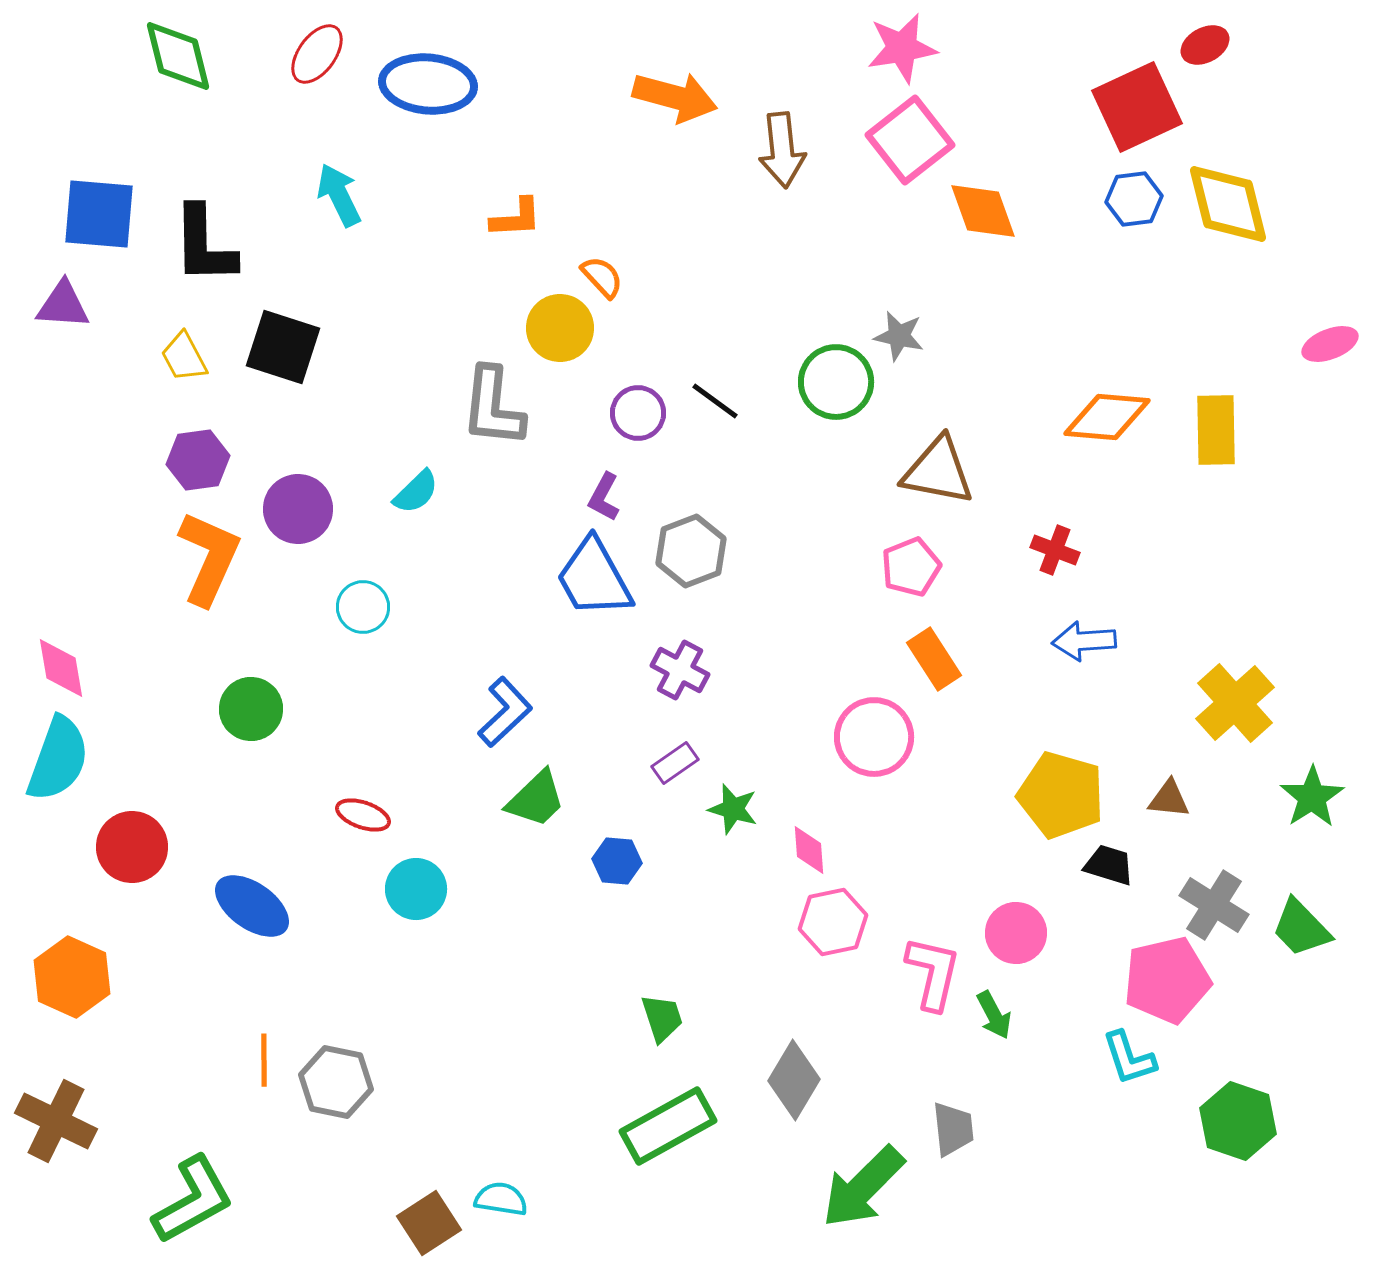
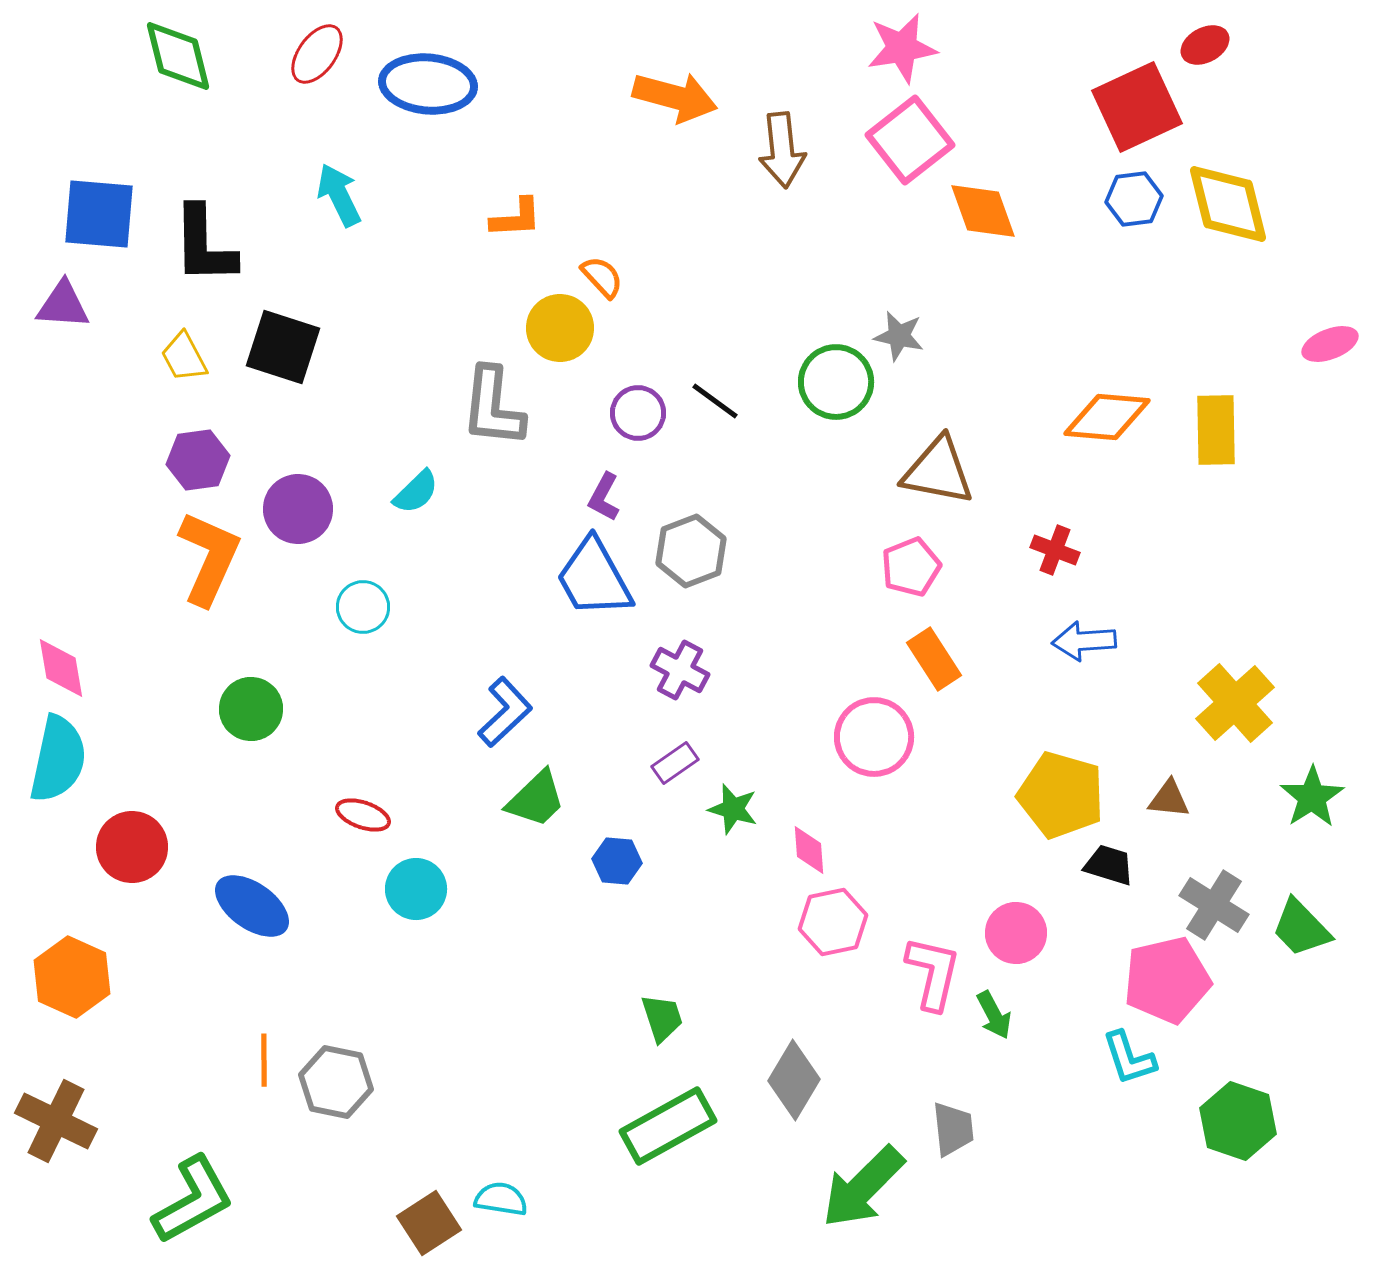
cyan semicircle at (58, 759): rotated 8 degrees counterclockwise
